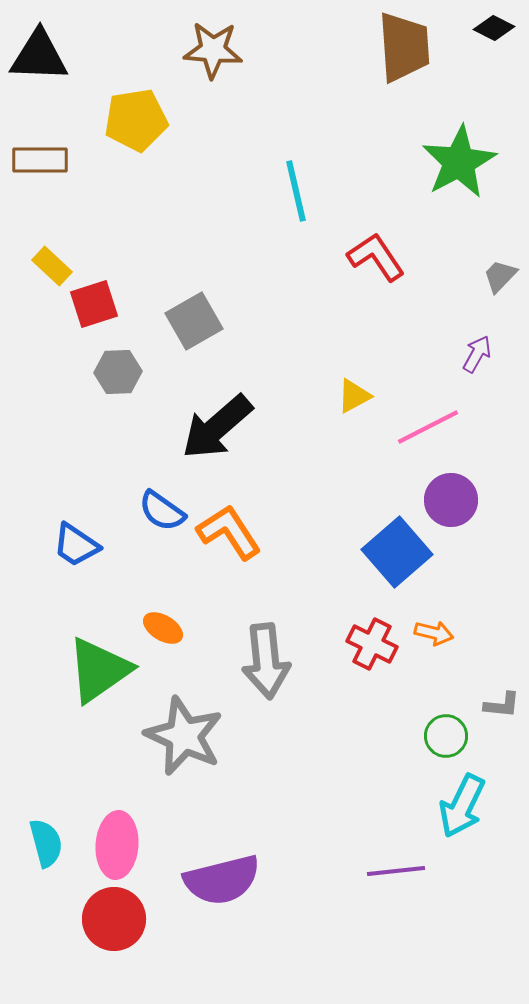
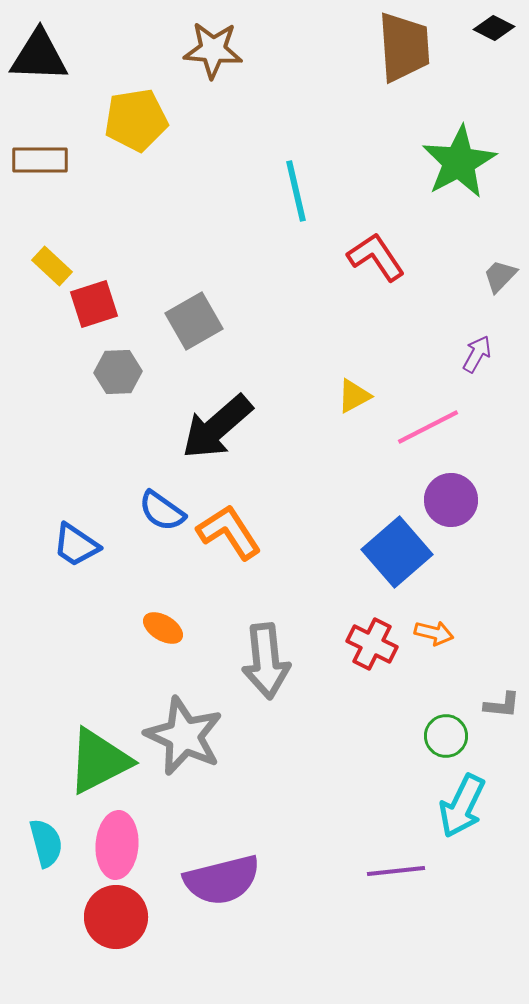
green triangle: moved 91 px down; rotated 8 degrees clockwise
red circle: moved 2 px right, 2 px up
